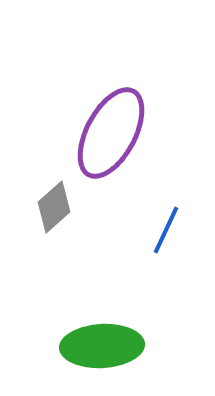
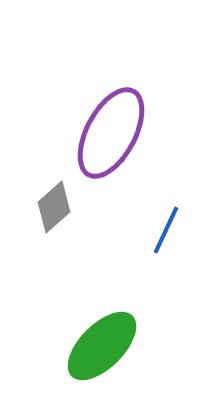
green ellipse: rotated 42 degrees counterclockwise
